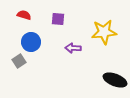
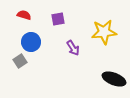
purple square: rotated 16 degrees counterclockwise
purple arrow: rotated 126 degrees counterclockwise
gray square: moved 1 px right
black ellipse: moved 1 px left, 1 px up
